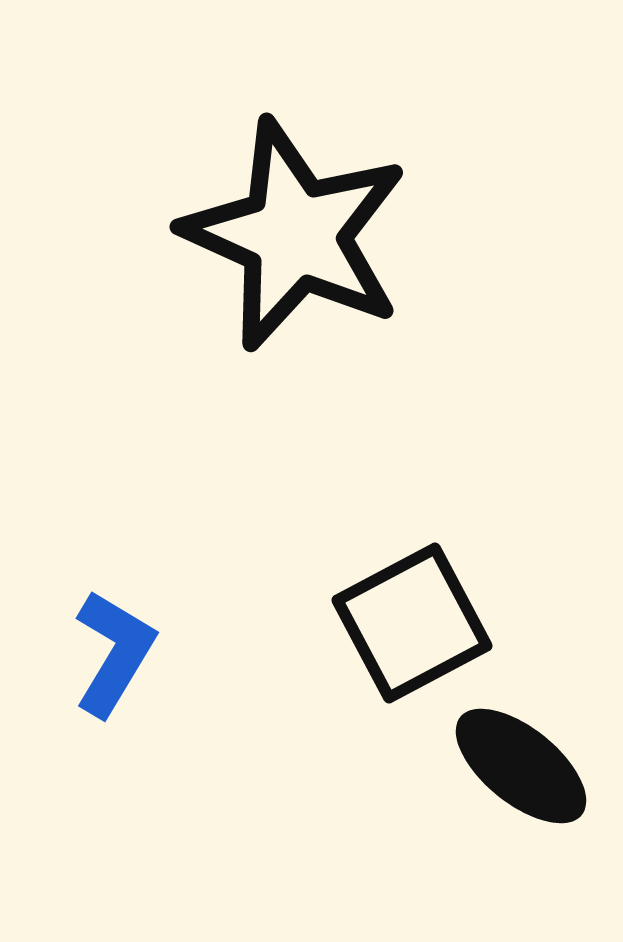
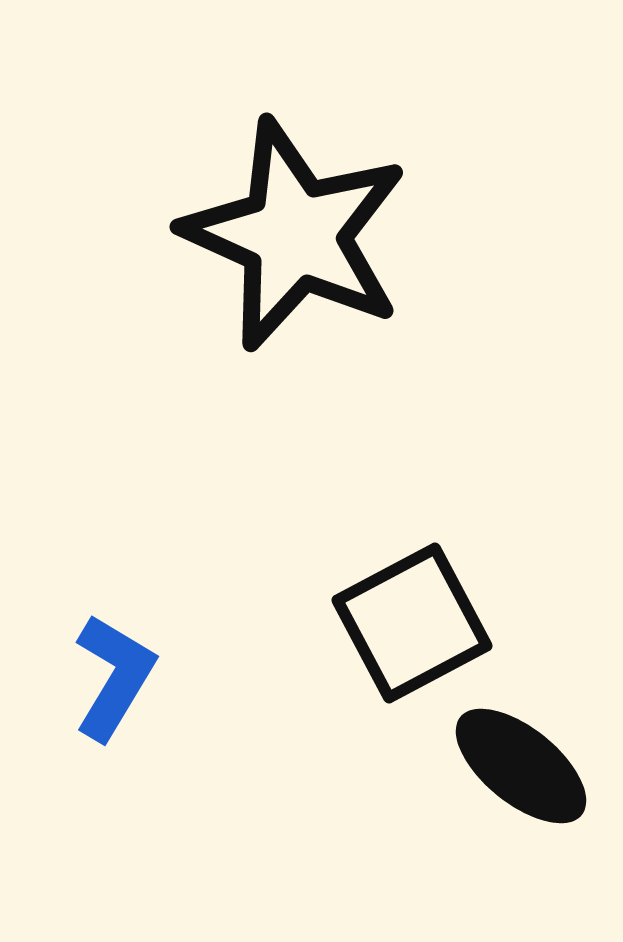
blue L-shape: moved 24 px down
